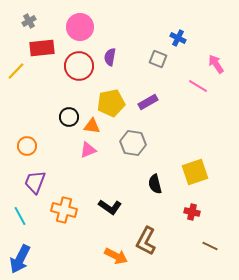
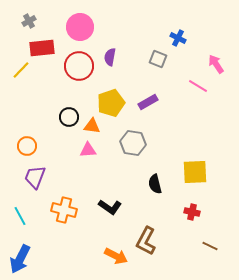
yellow line: moved 5 px right, 1 px up
yellow pentagon: rotated 8 degrees counterclockwise
pink triangle: rotated 18 degrees clockwise
yellow square: rotated 16 degrees clockwise
purple trapezoid: moved 5 px up
